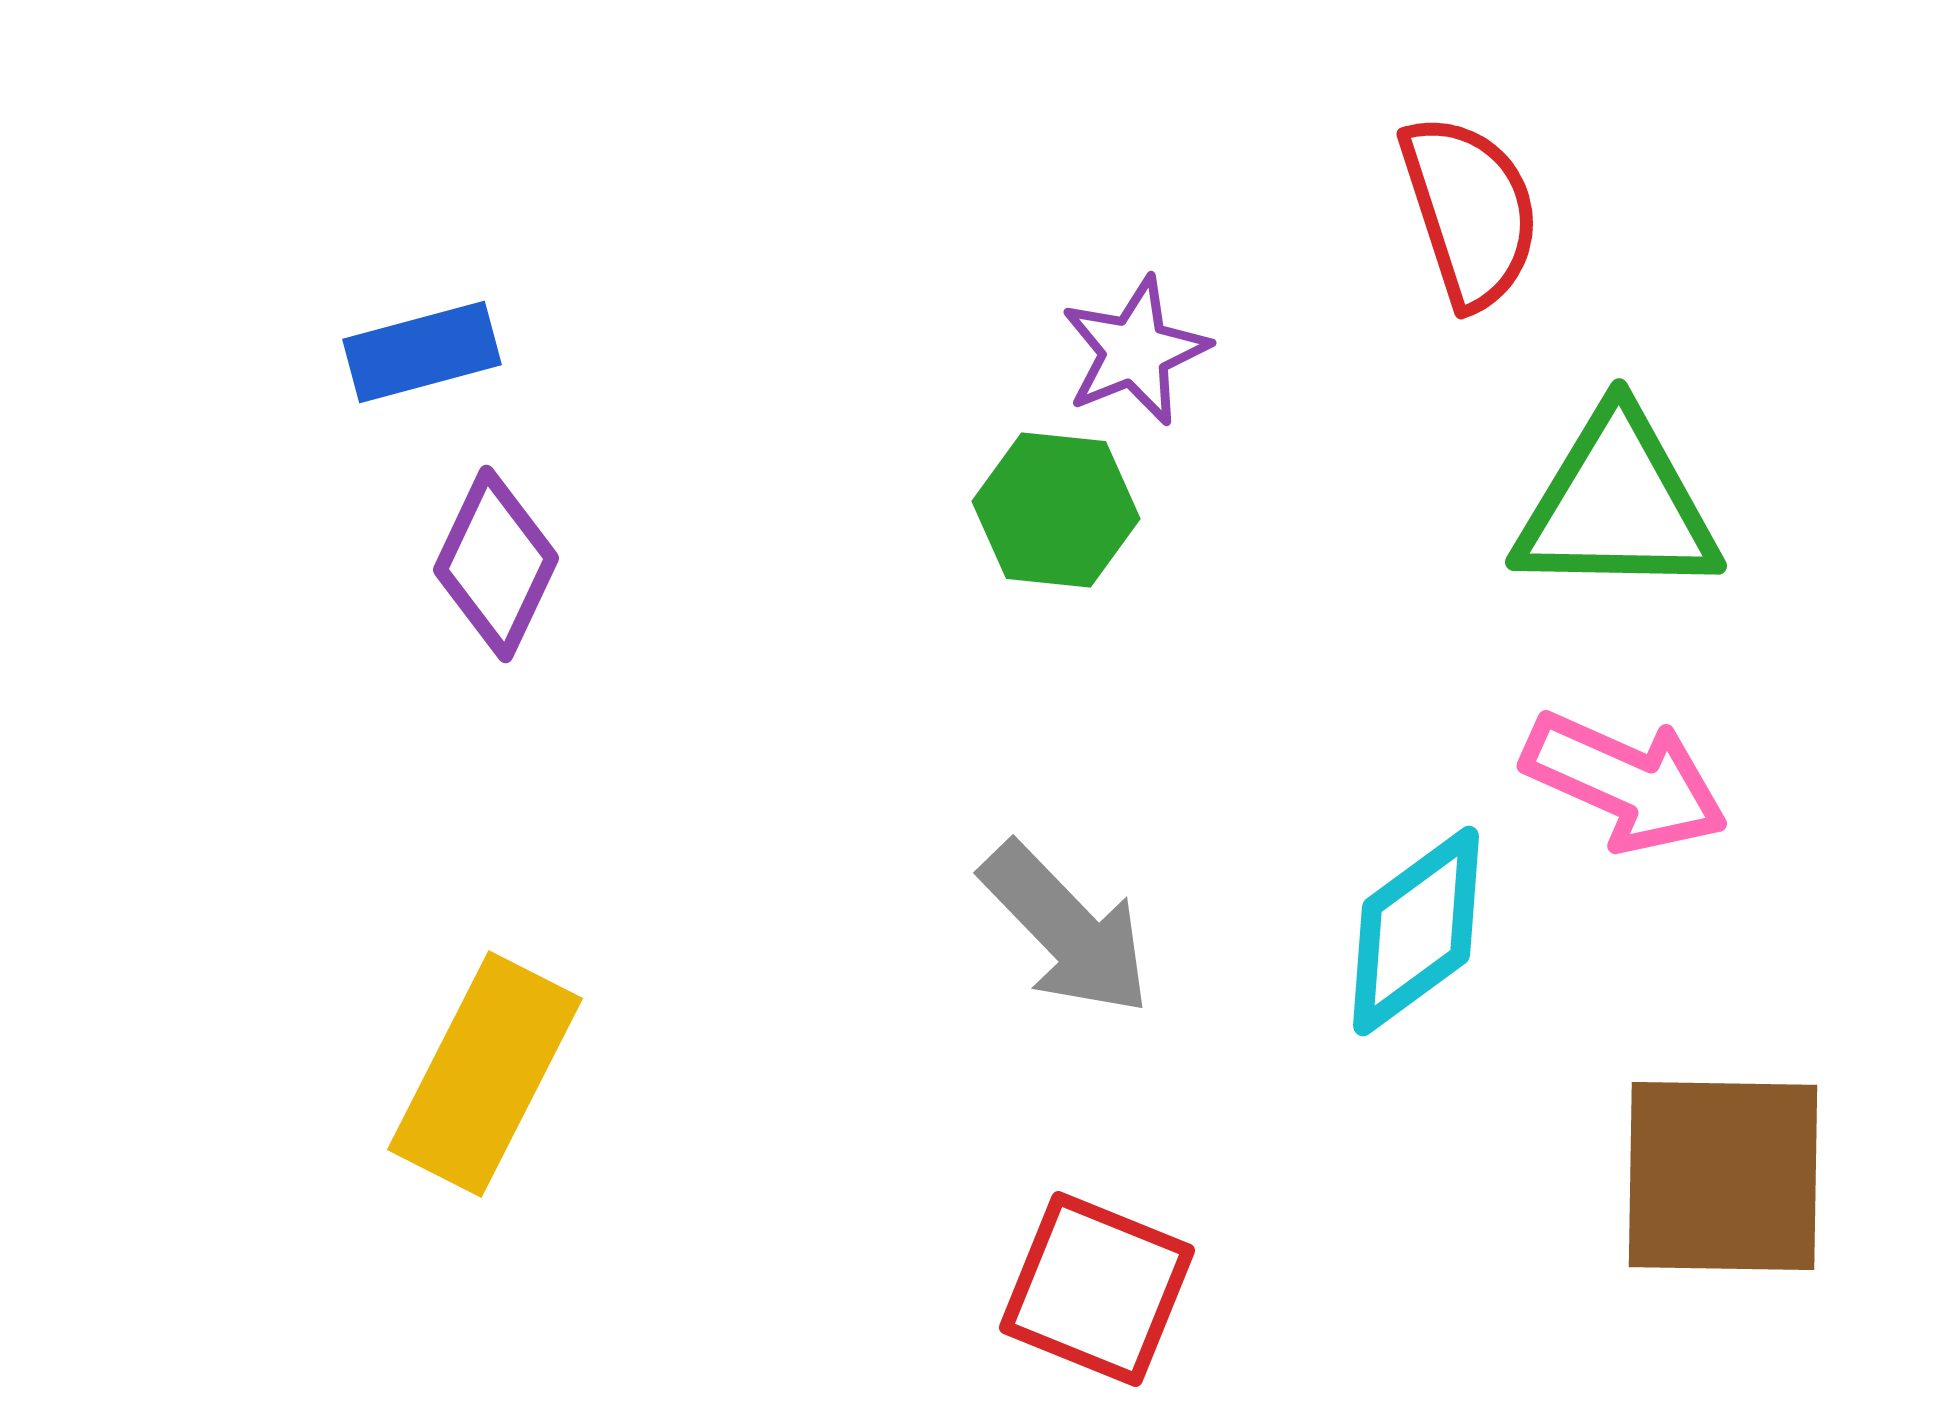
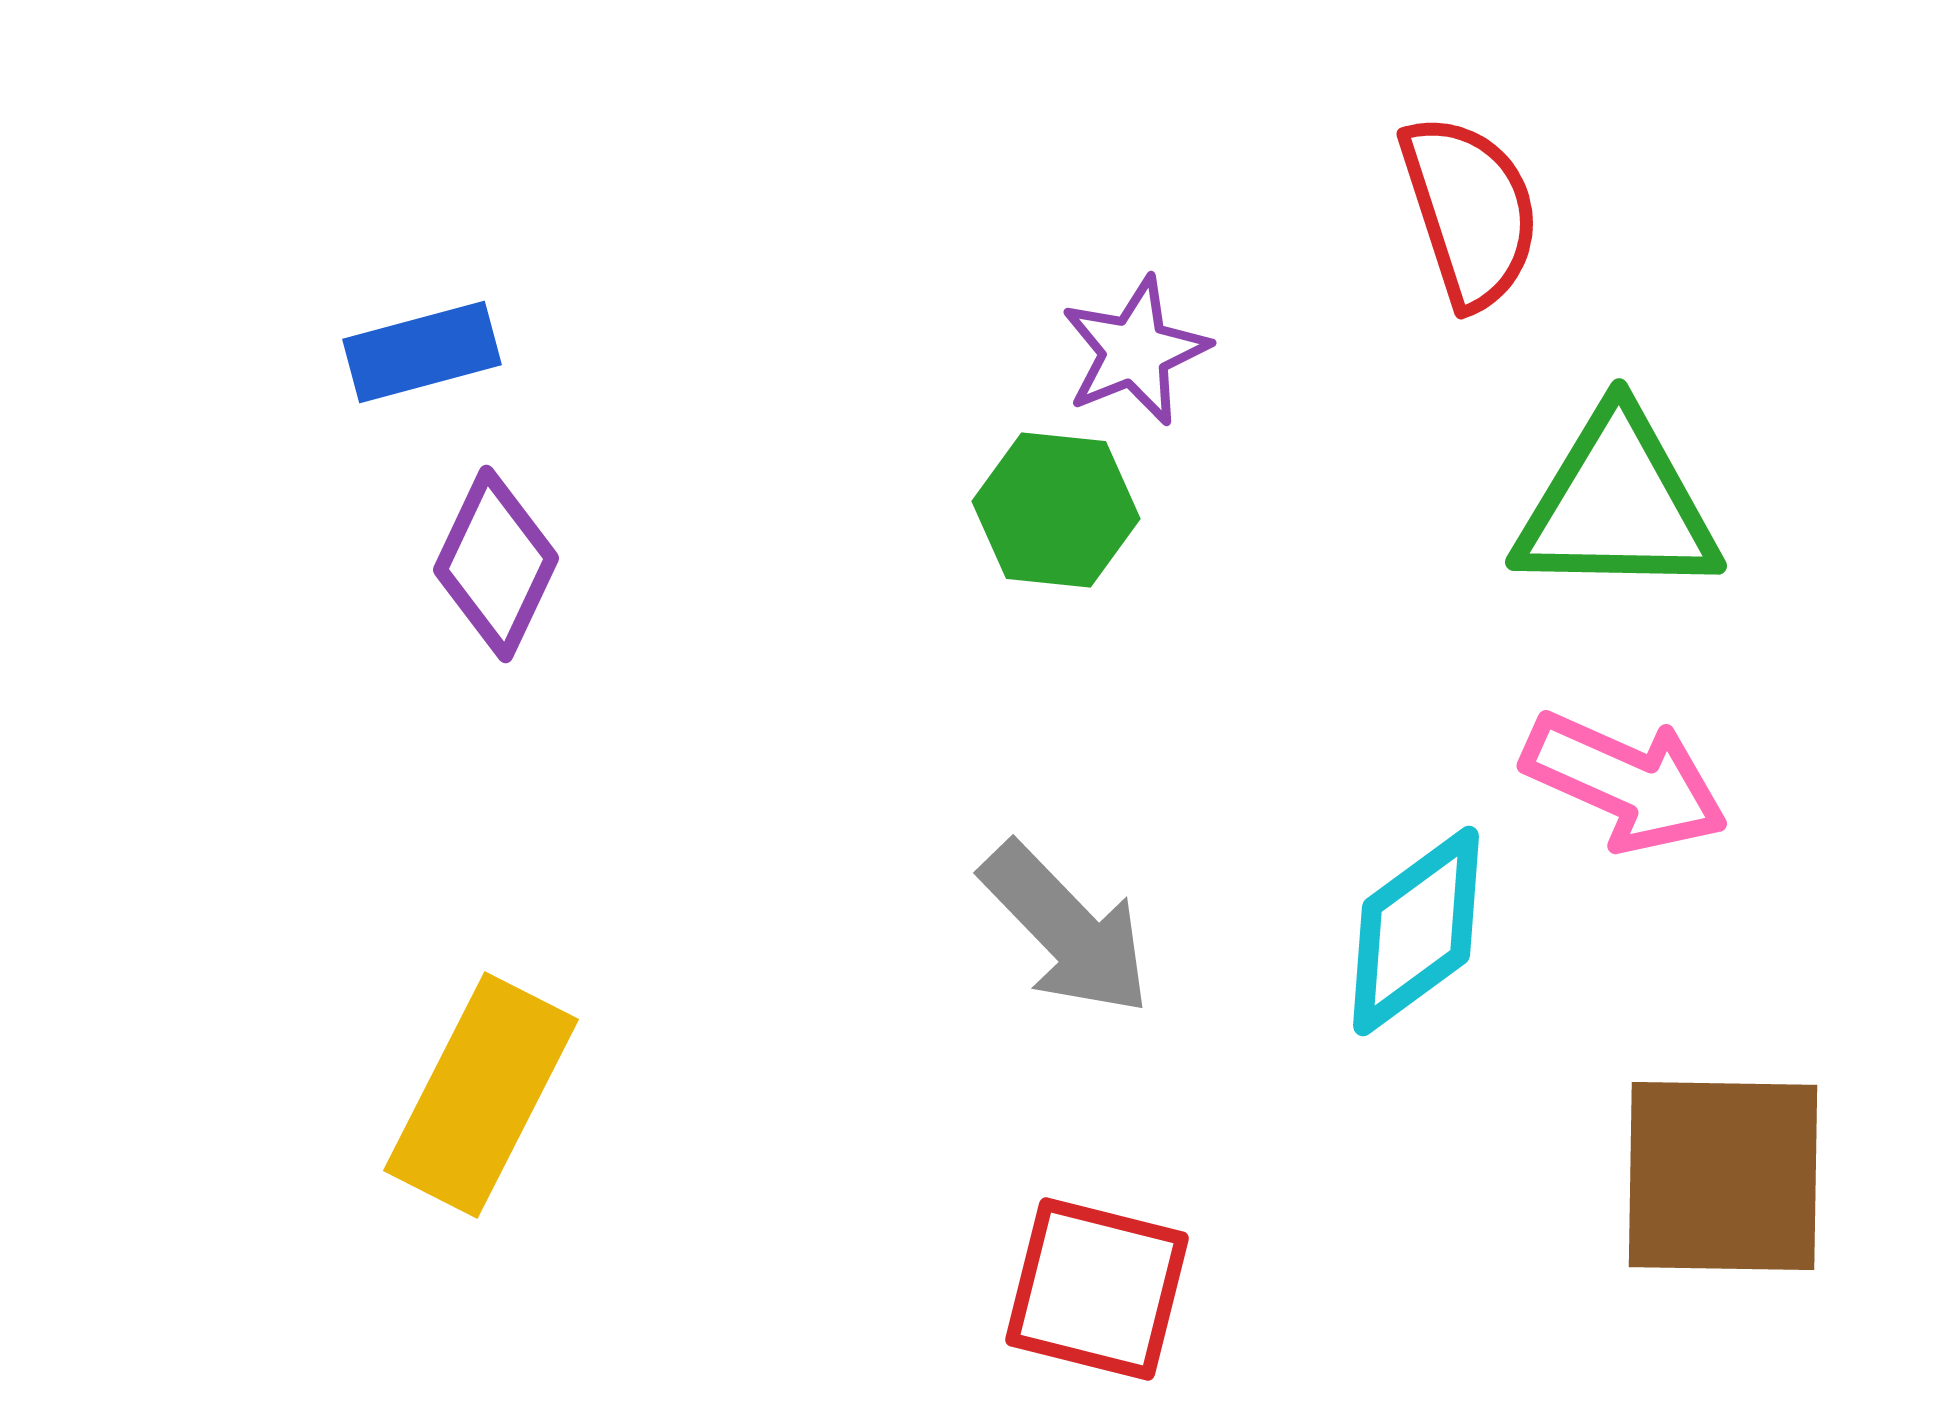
yellow rectangle: moved 4 px left, 21 px down
red square: rotated 8 degrees counterclockwise
